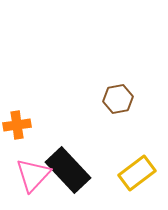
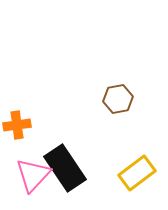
black rectangle: moved 3 px left, 2 px up; rotated 9 degrees clockwise
